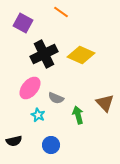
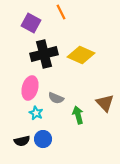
orange line: rotated 28 degrees clockwise
purple square: moved 8 px right
black cross: rotated 12 degrees clockwise
pink ellipse: rotated 25 degrees counterclockwise
cyan star: moved 2 px left, 2 px up
black semicircle: moved 8 px right
blue circle: moved 8 px left, 6 px up
